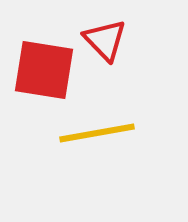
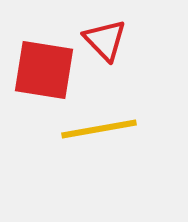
yellow line: moved 2 px right, 4 px up
